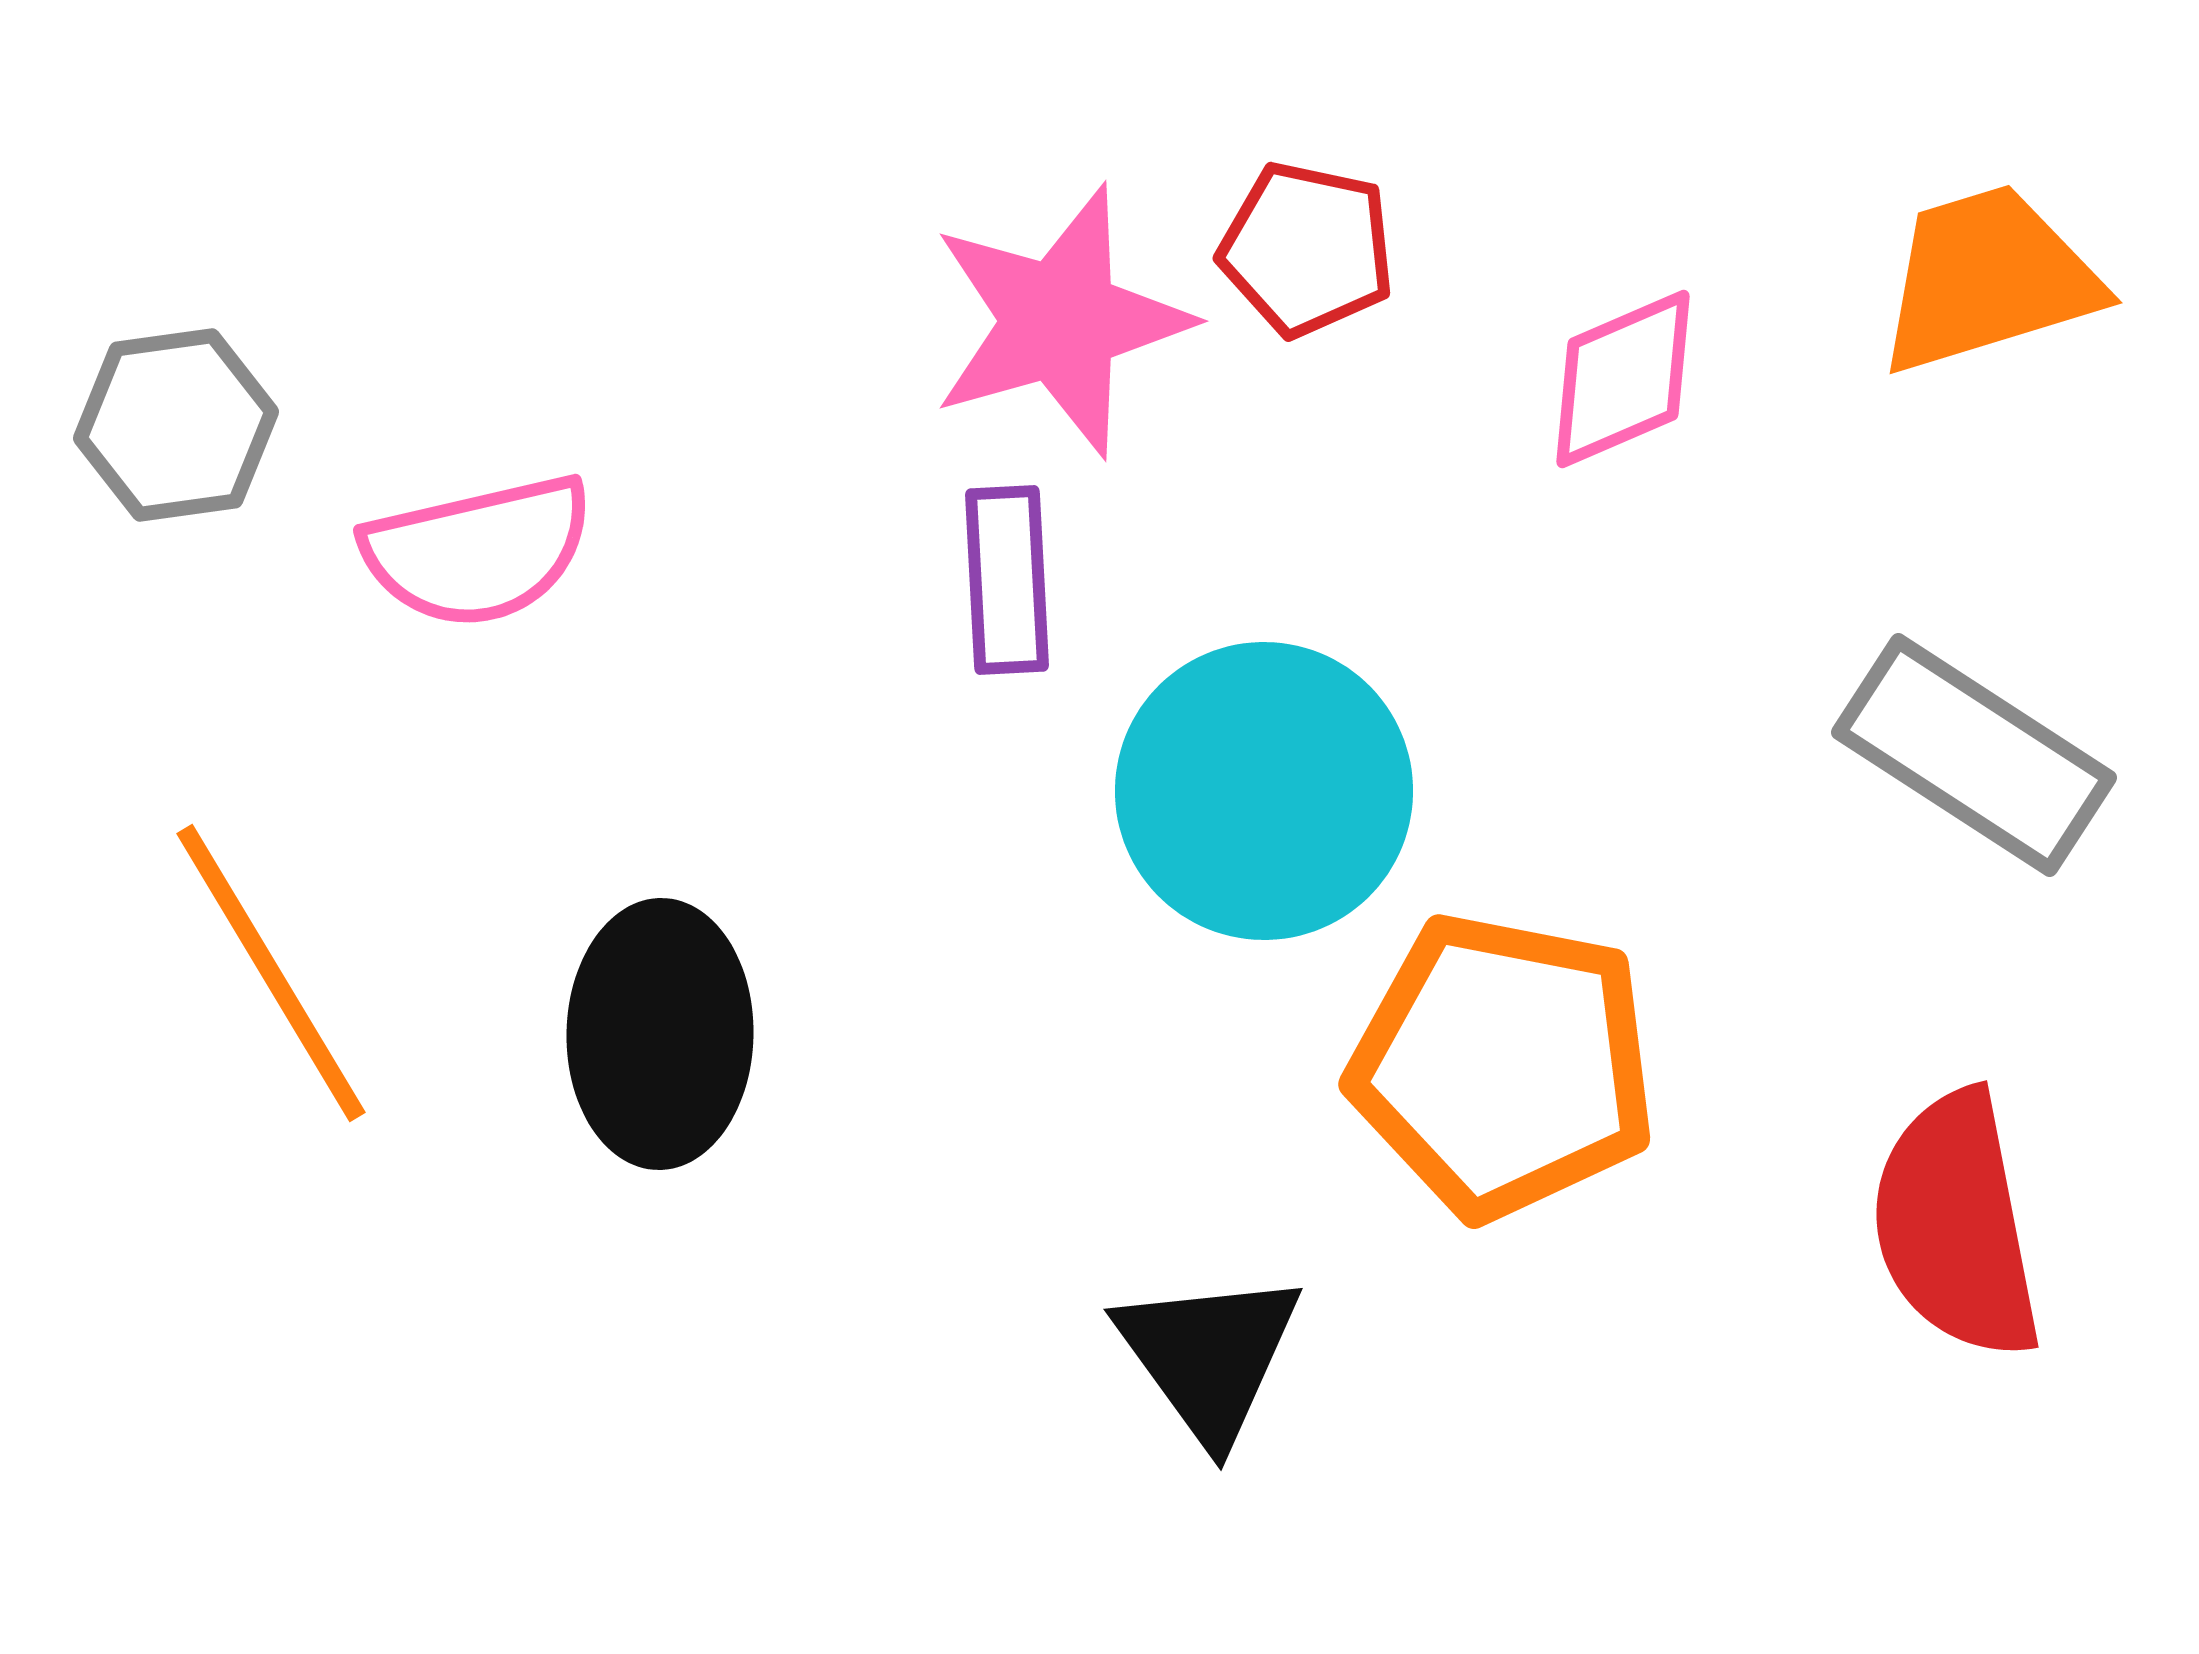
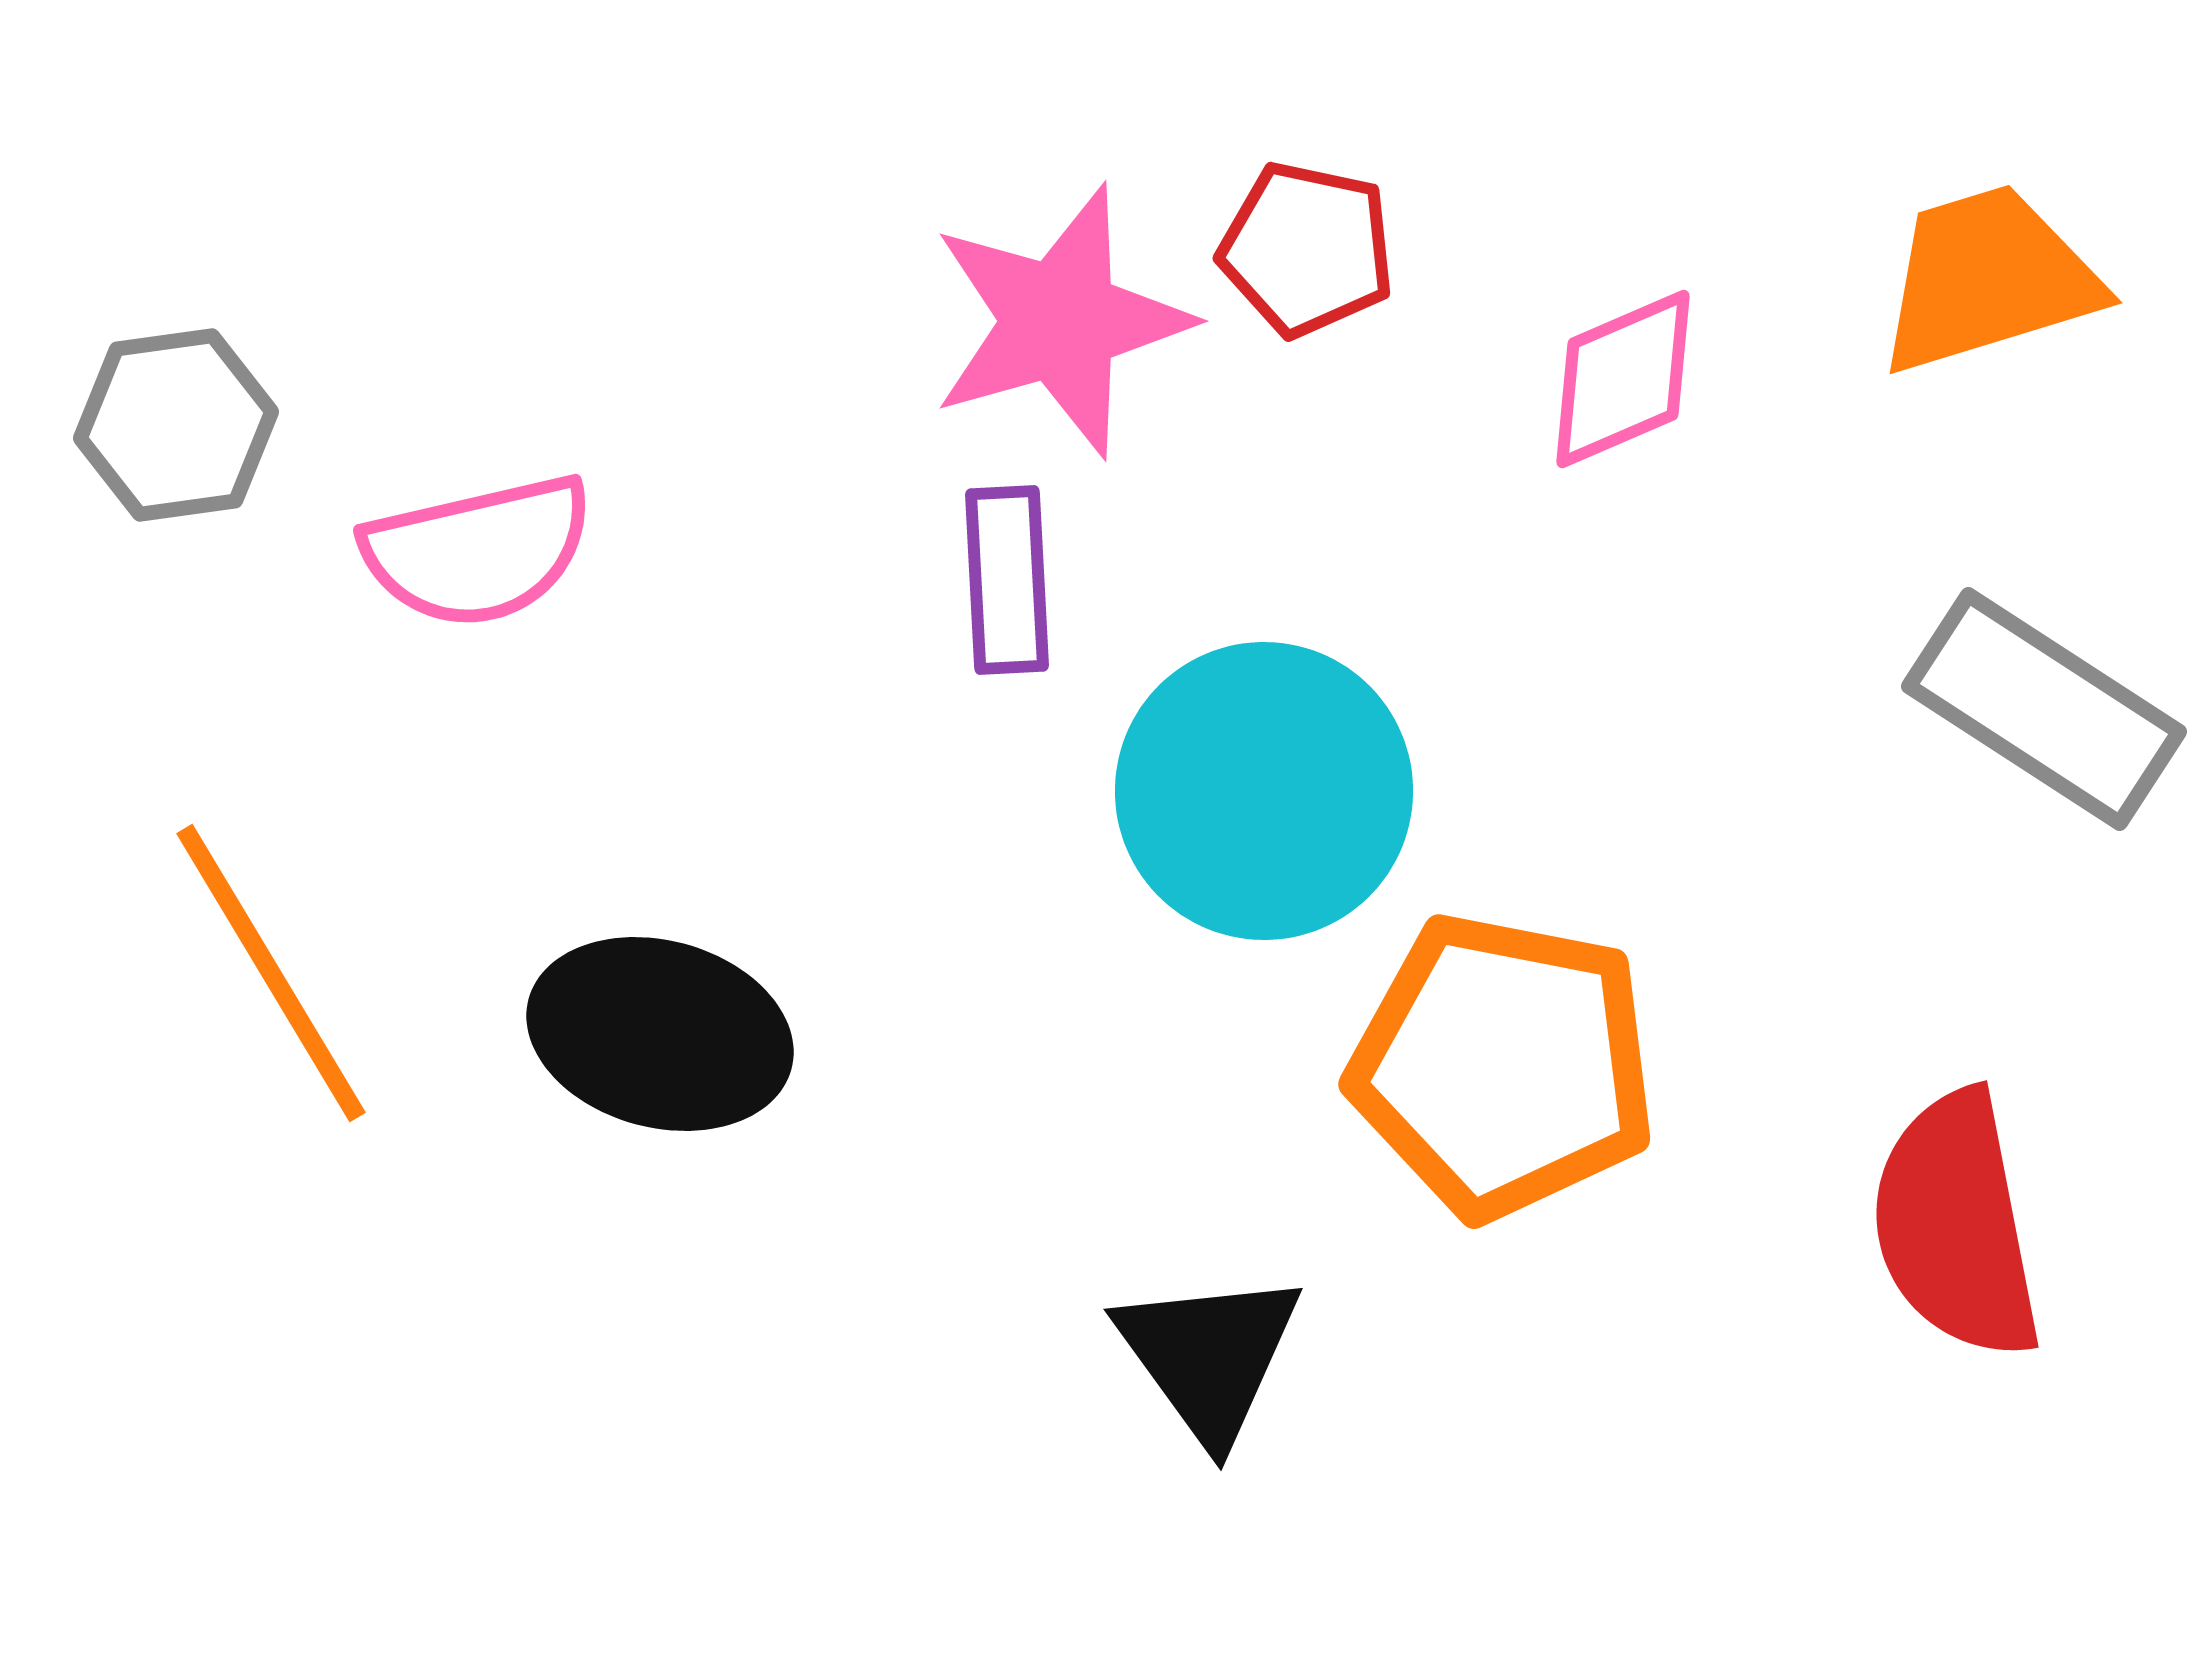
gray rectangle: moved 70 px right, 46 px up
black ellipse: rotated 76 degrees counterclockwise
